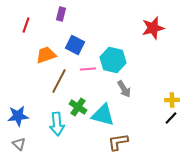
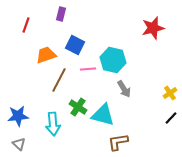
brown line: moved 1 px up
yellow cross: moved 2 px left, 7 px up; rotated 32 degrees counterclockwise
cyan arrow: moved 4 px left
